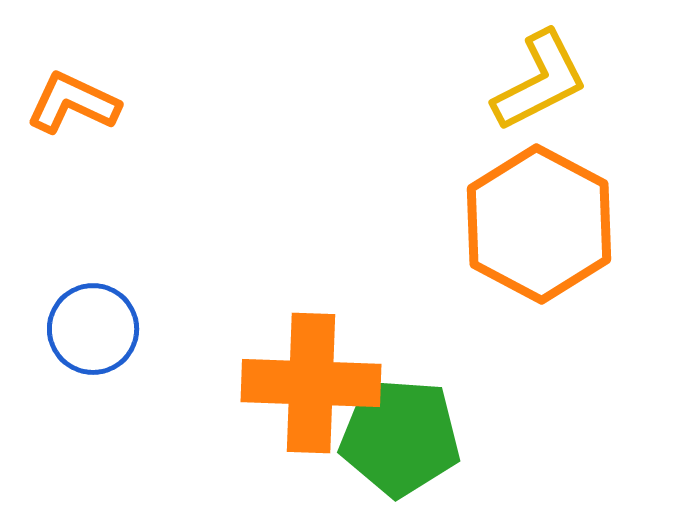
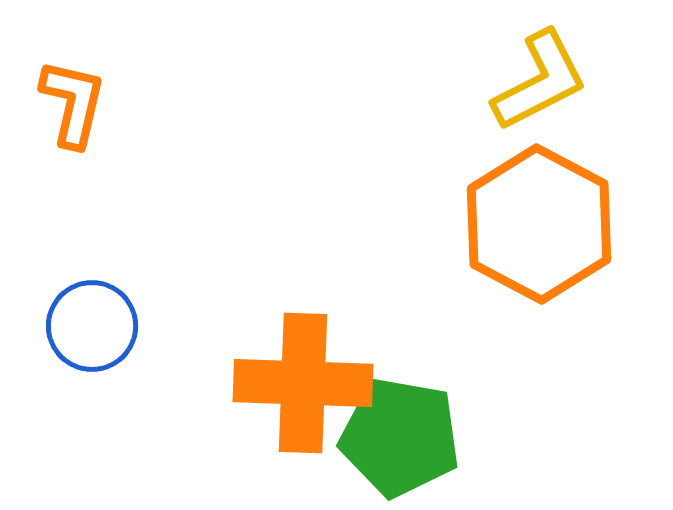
orange L-shape: rotated 78 degrees clockwise
blue circle: moved 1 px left, 3 px up
orange cross: moved 8 px left
green pentagon: rotated 6 degrees clockwise
